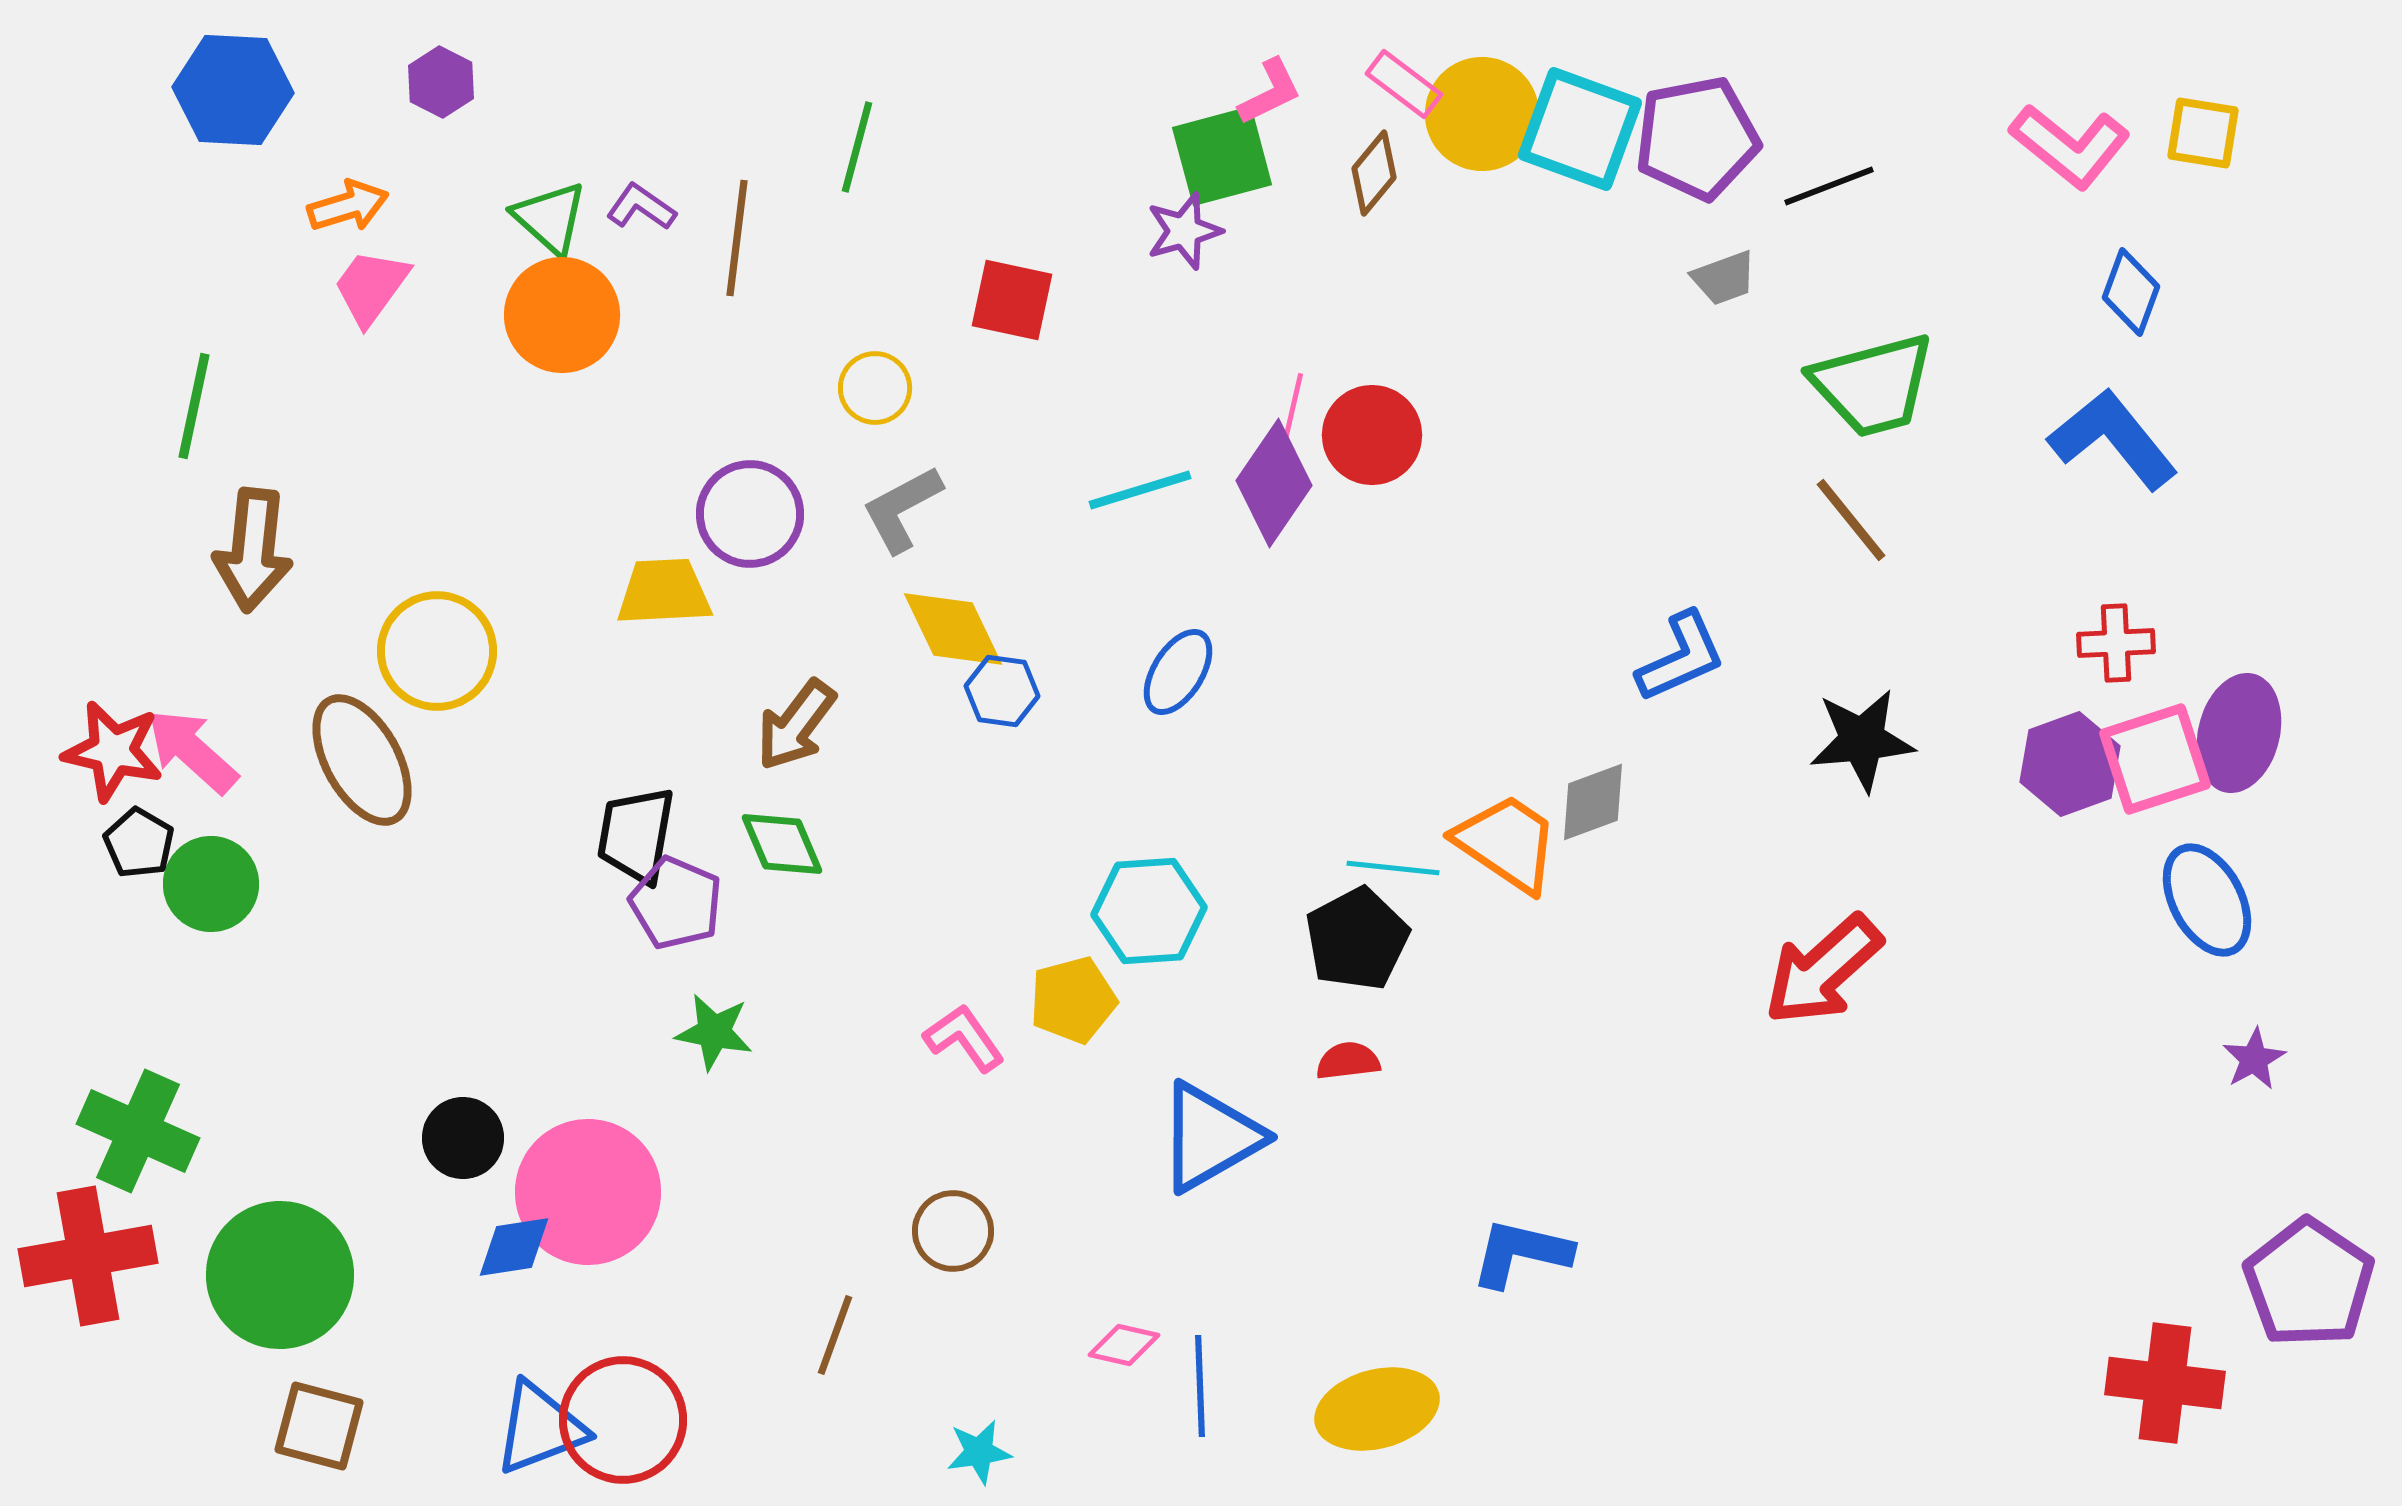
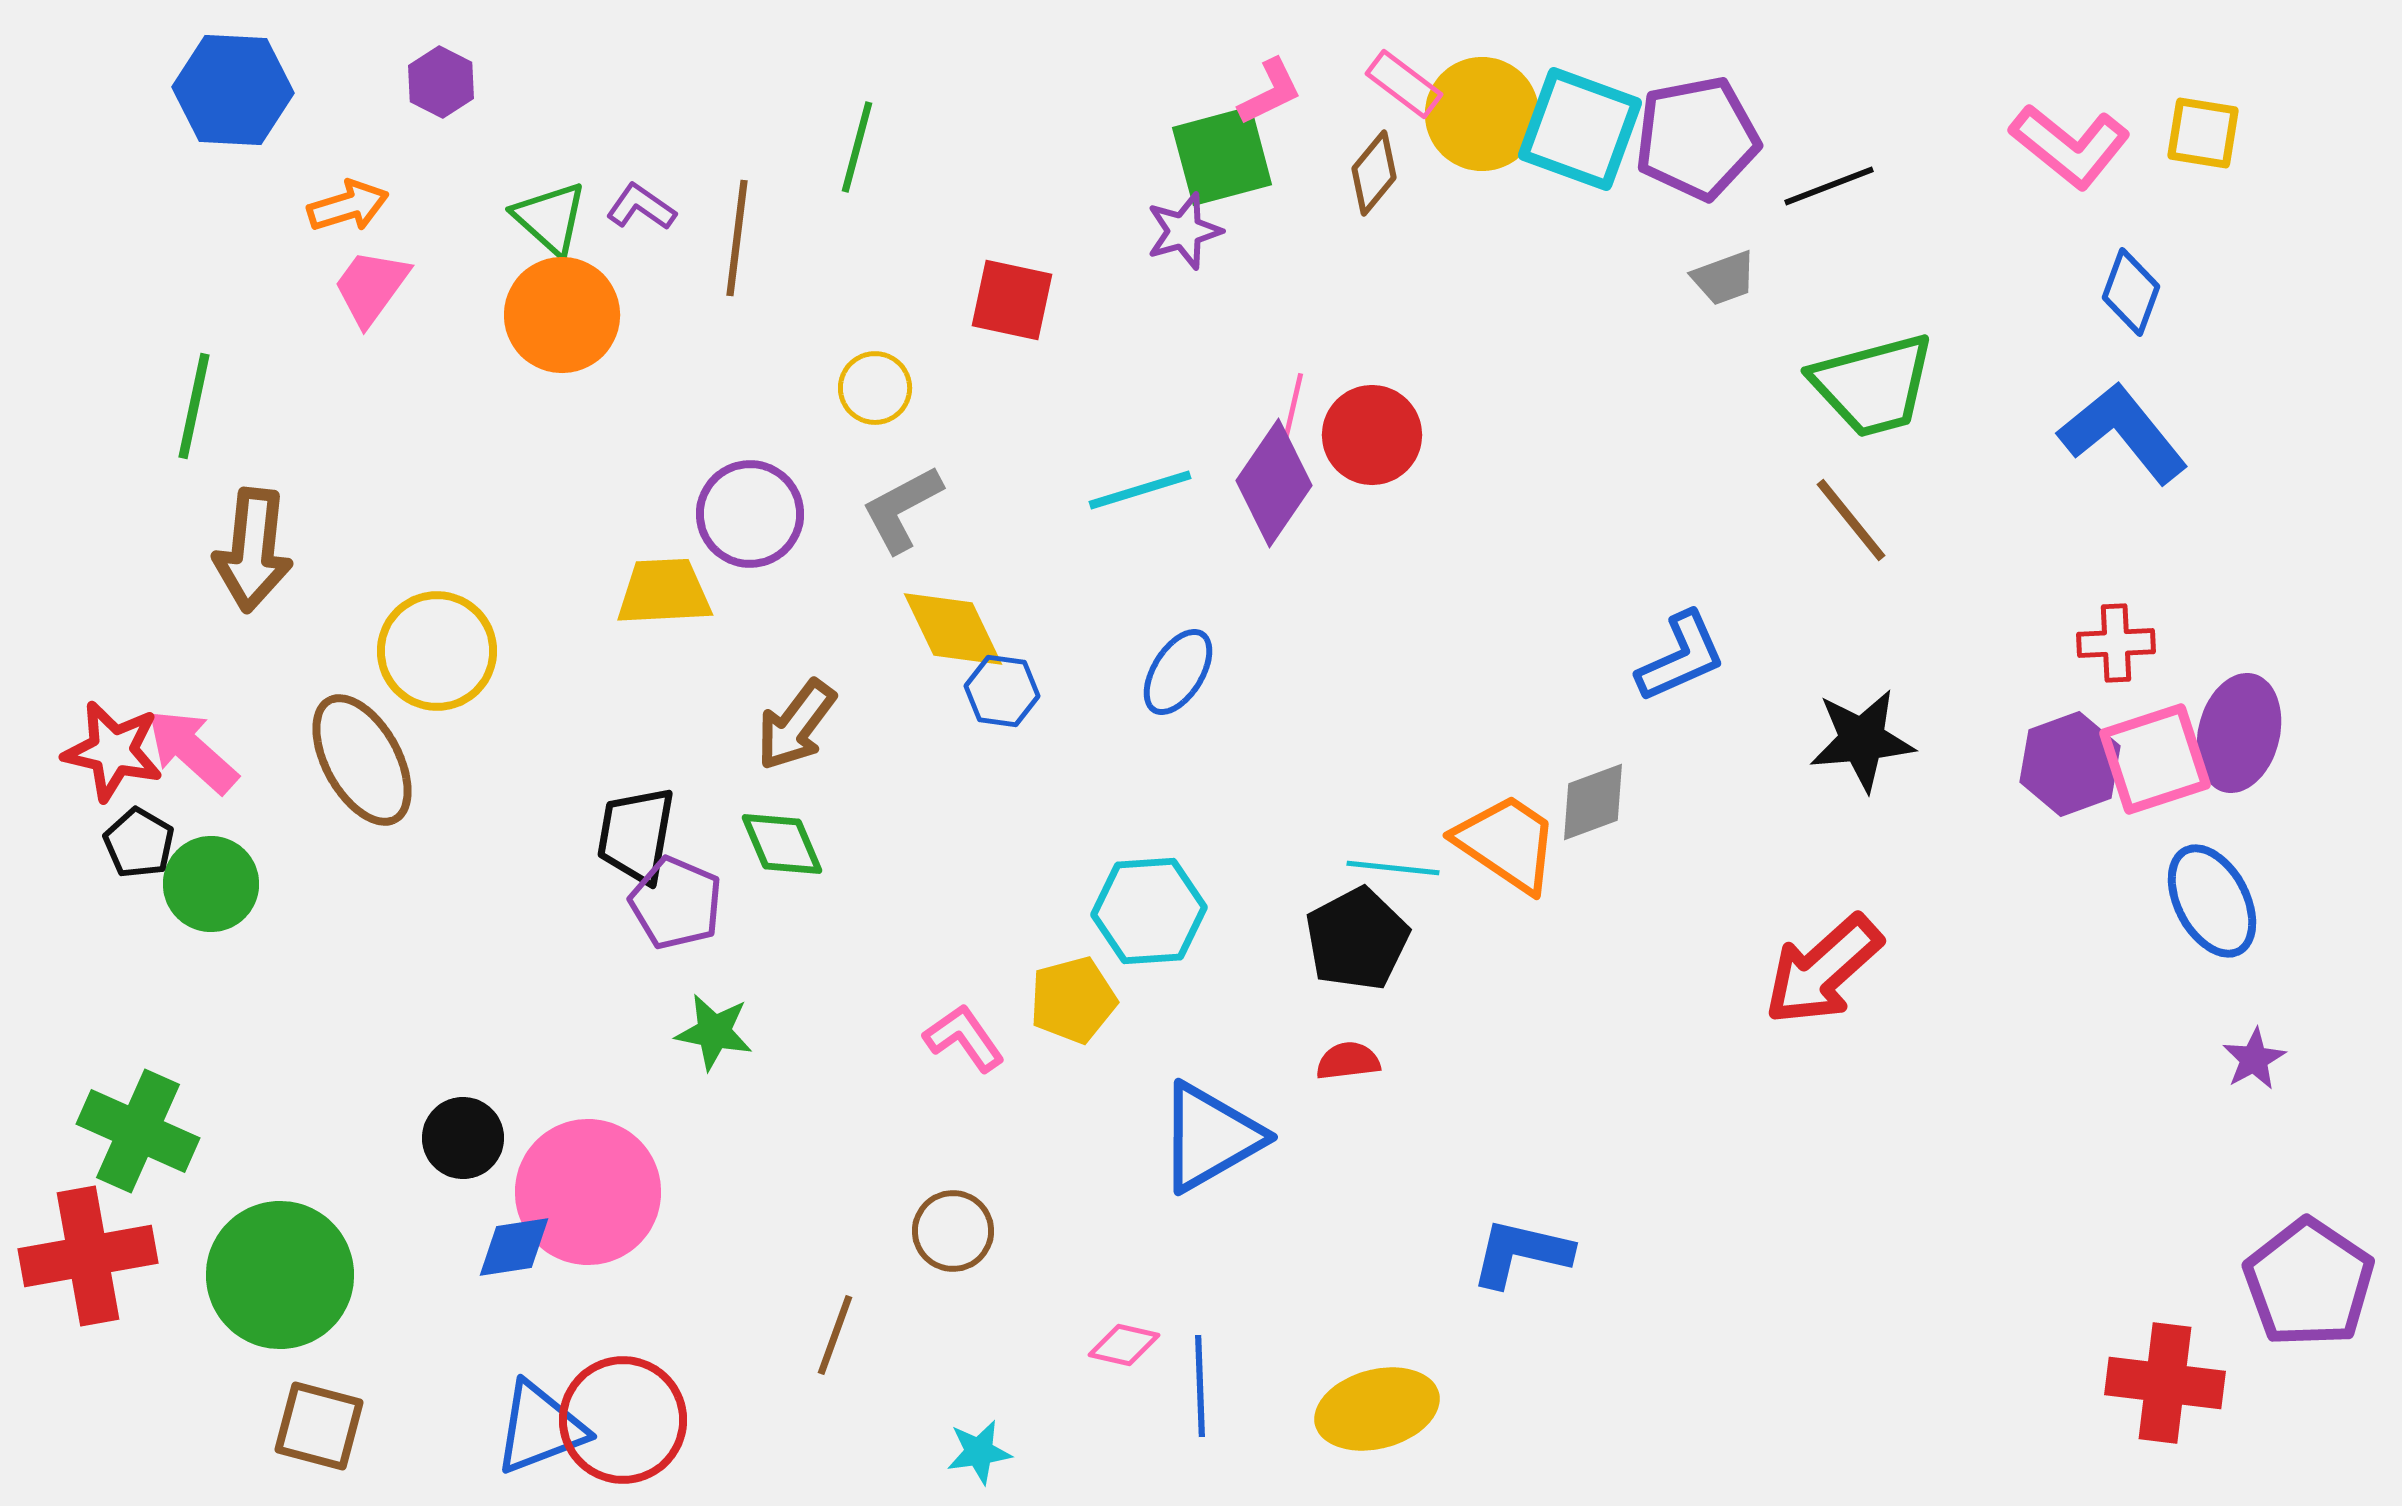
blue L-shape at (2113, 439): moved 10 px right, 6 px up
blue ellipse at (2207, 900): moved 5 px right, 1 px down
